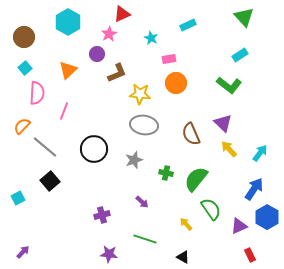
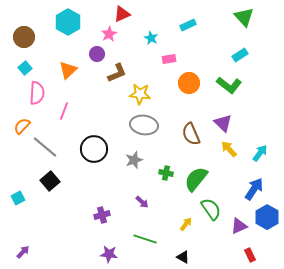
orange circle at (176, 83): moved 13 px right
yellow arrow at (186, 224): rotated 80 degrees clockwise
